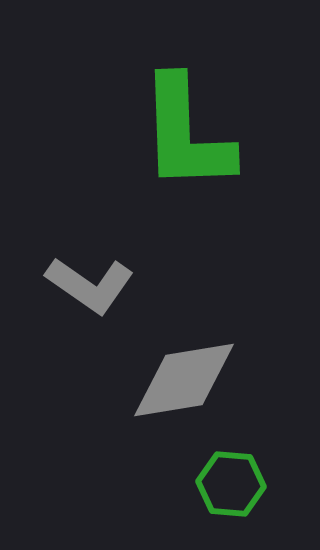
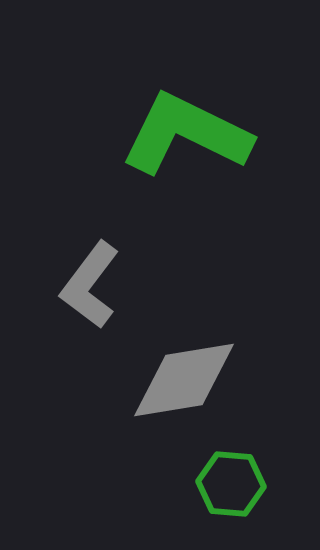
green L-shape: rotated 118 degrees clockwise
gray L-shape: rotated 92 degrees clockwise
